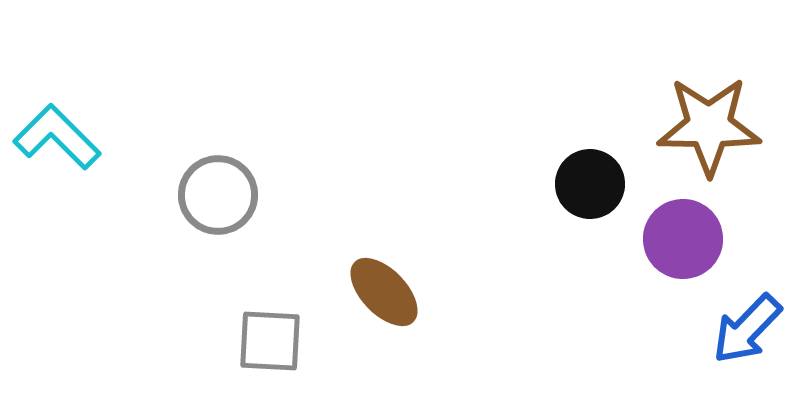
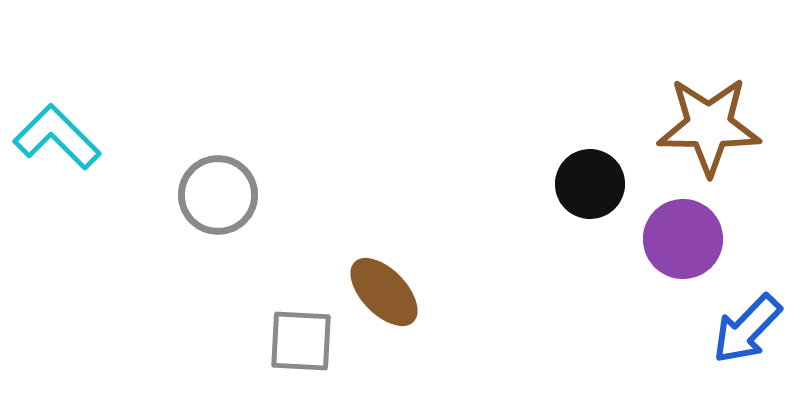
gray square: moved 31 px right
